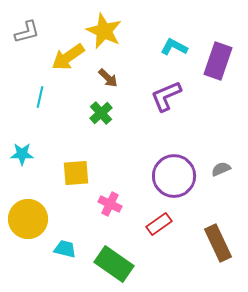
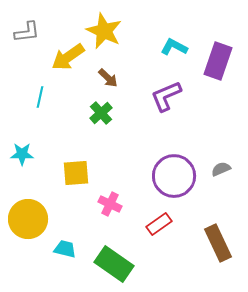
gray L-shape: rotated 8 degrees clockwise
